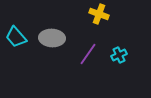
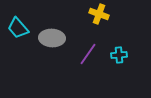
cyan trapezoid: moved 2 px right, 9 px up
cyan cross: rotated 21 degrees clockwise
